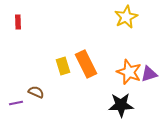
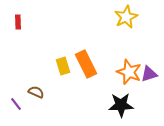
purple line: moved 1 px down; rotated 64 degrees clockwise
